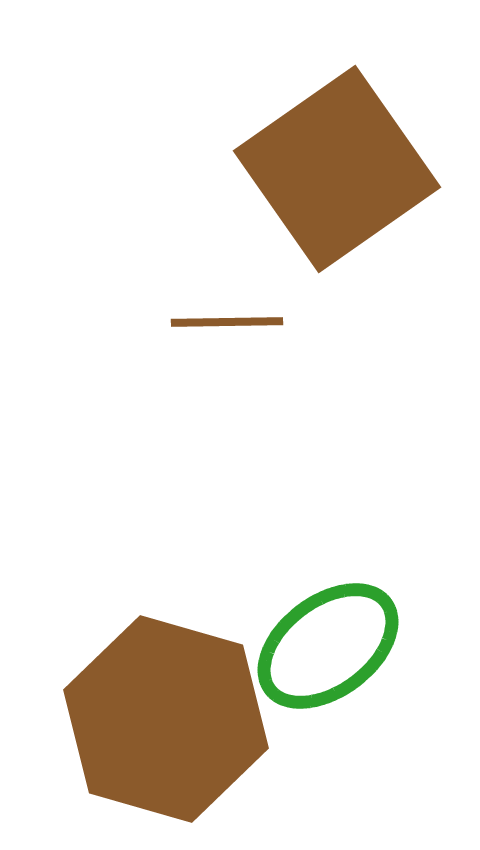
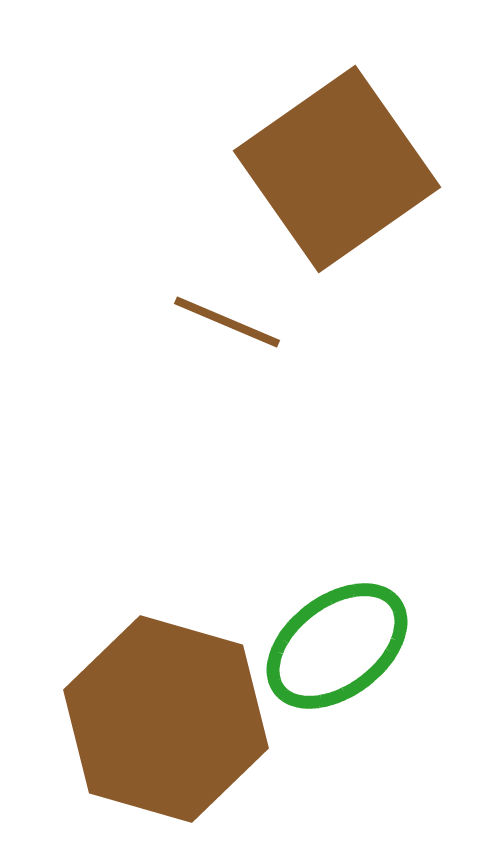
brown line: rotated 24 degrees clockwise
green ellipse: moved 9 px right
